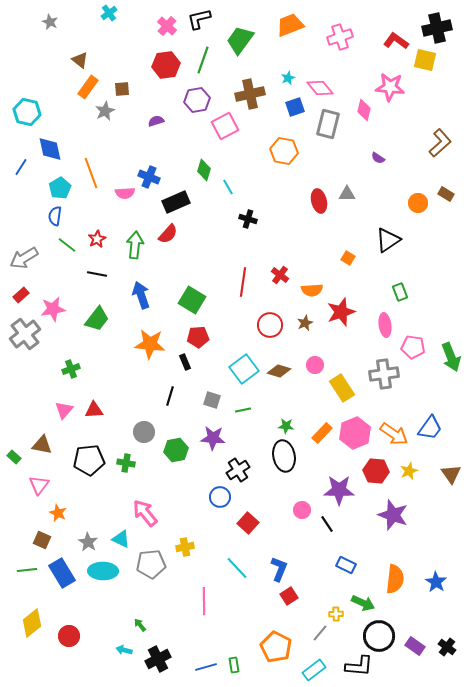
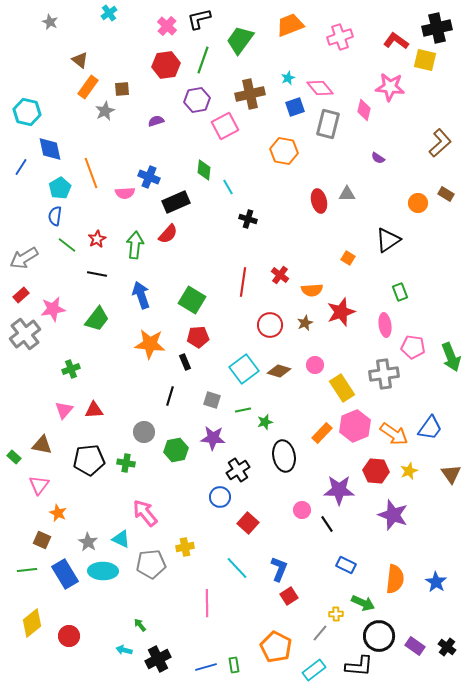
green diamond at (204, 170): rotated 10 degrees counterclockwise
green star at (286, 426): moved 21 px left, 4 px up; rotated 21 degrees counterclockwise
pink hexagon at (355, 433): moved 7 px up
blue rectangle at (62, 573): moved 3 px right, 1 px down
pink line at (204, 601): moved 3 px right, 2 px down
